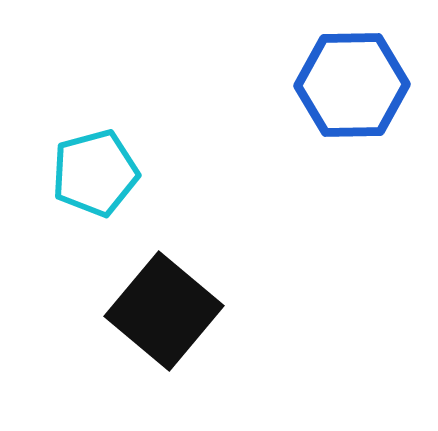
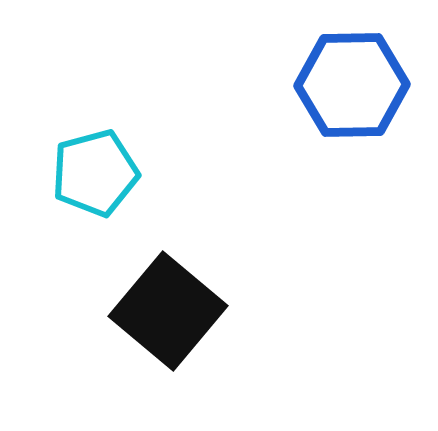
black square: moved 4 px right
